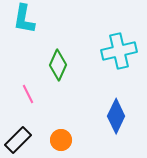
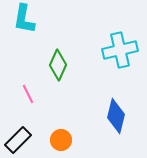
cyan cross: moved 1 px right, 1 px up
blue diamond: rotated 12 degrees counterclockwise
